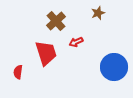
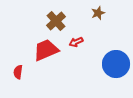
red trapezoid: moved 3 px up; rotated 96 degrees counterclockwise
blue circle: moved 2 px right, 3 px up
